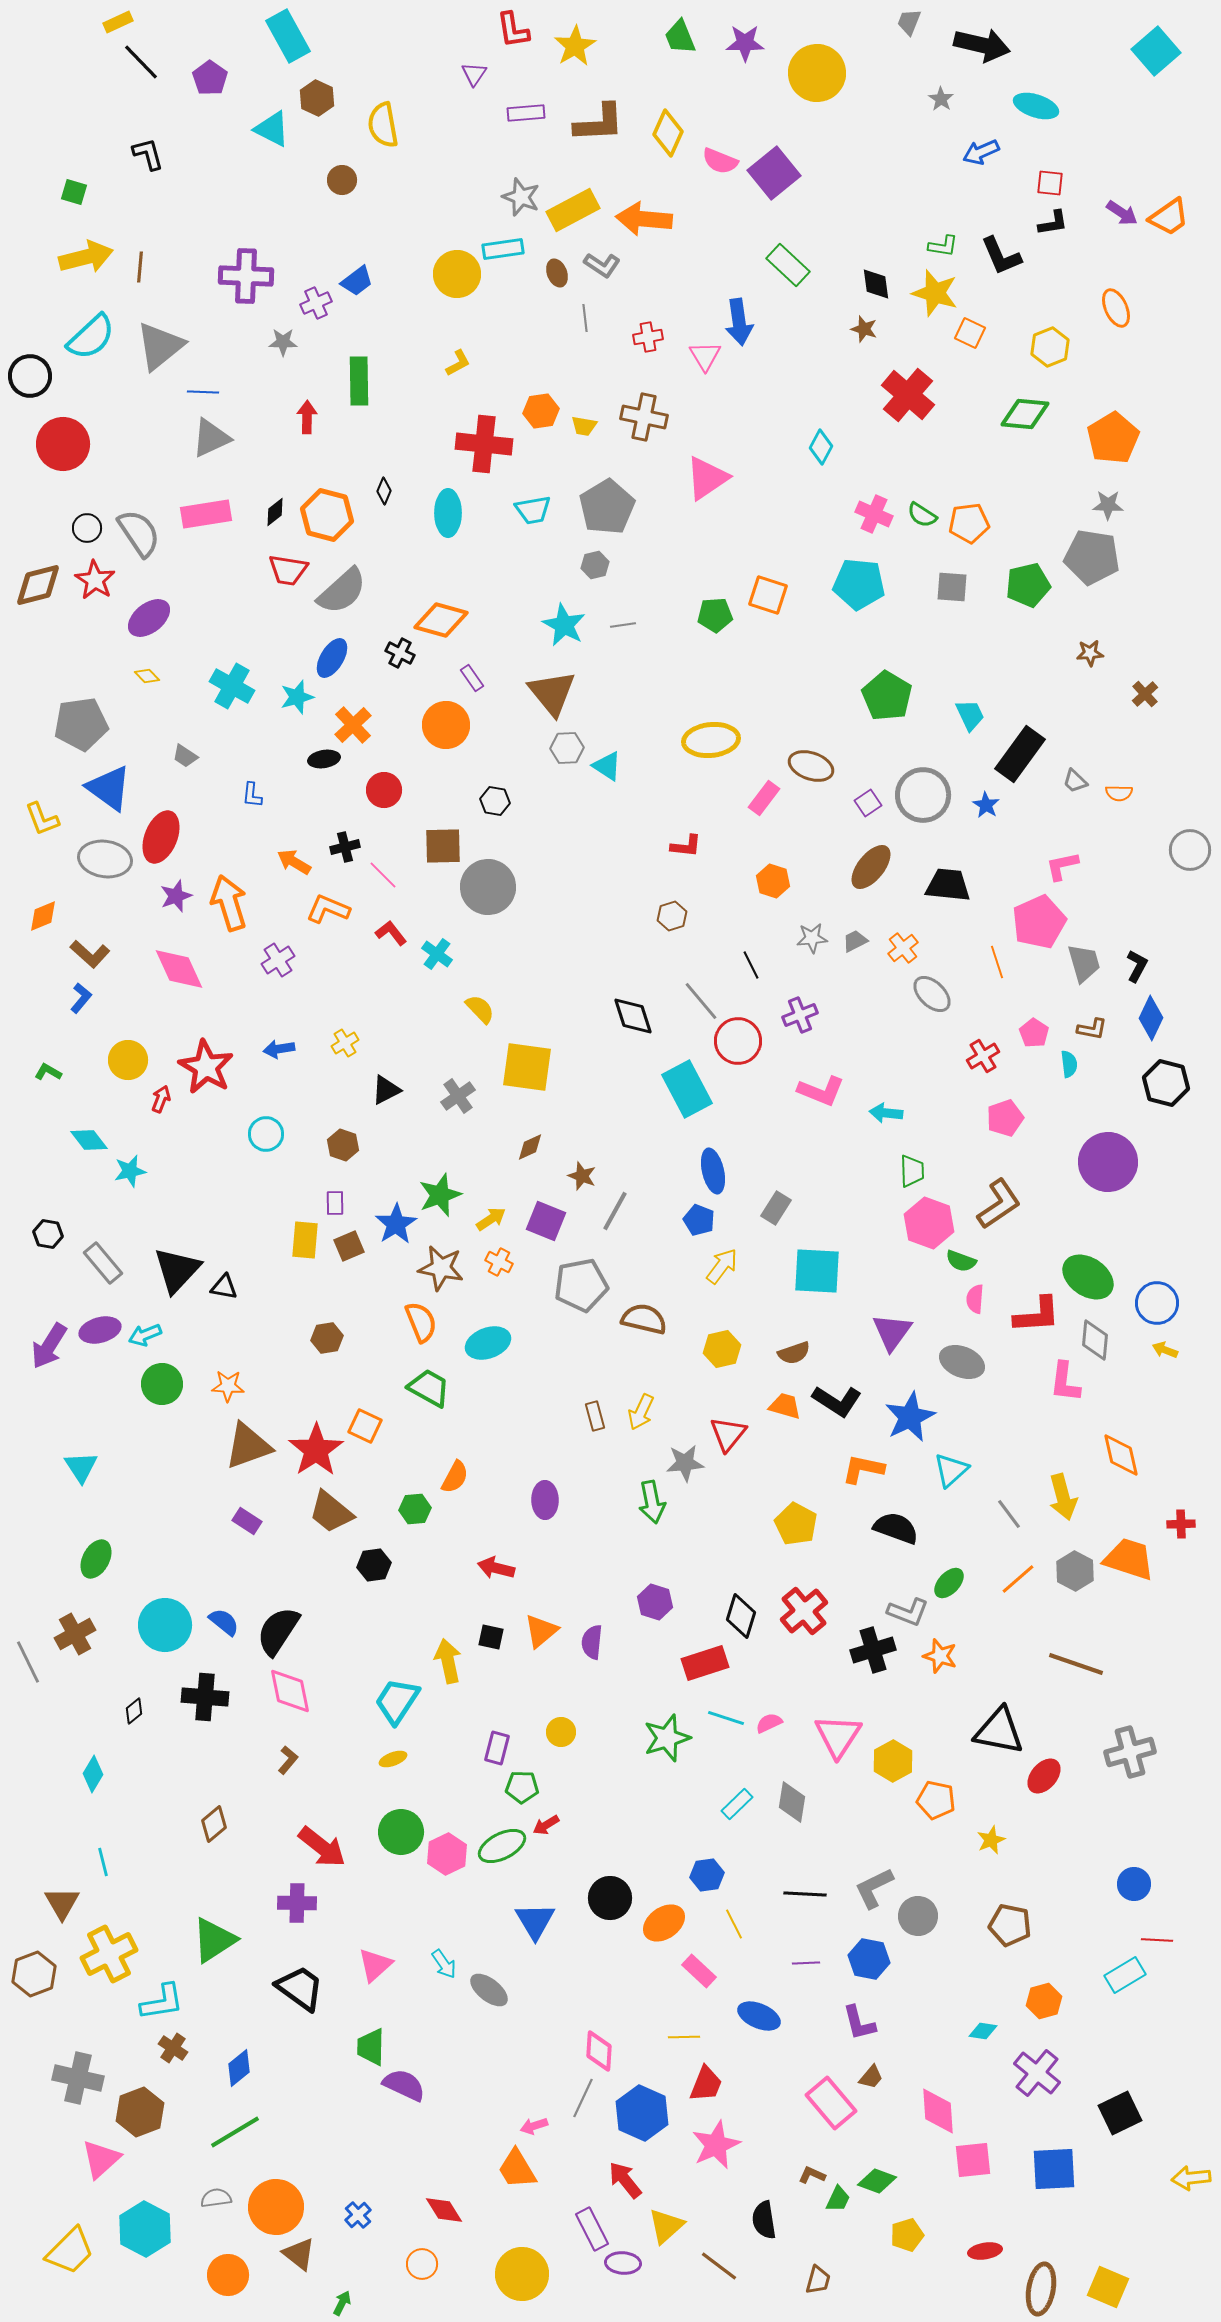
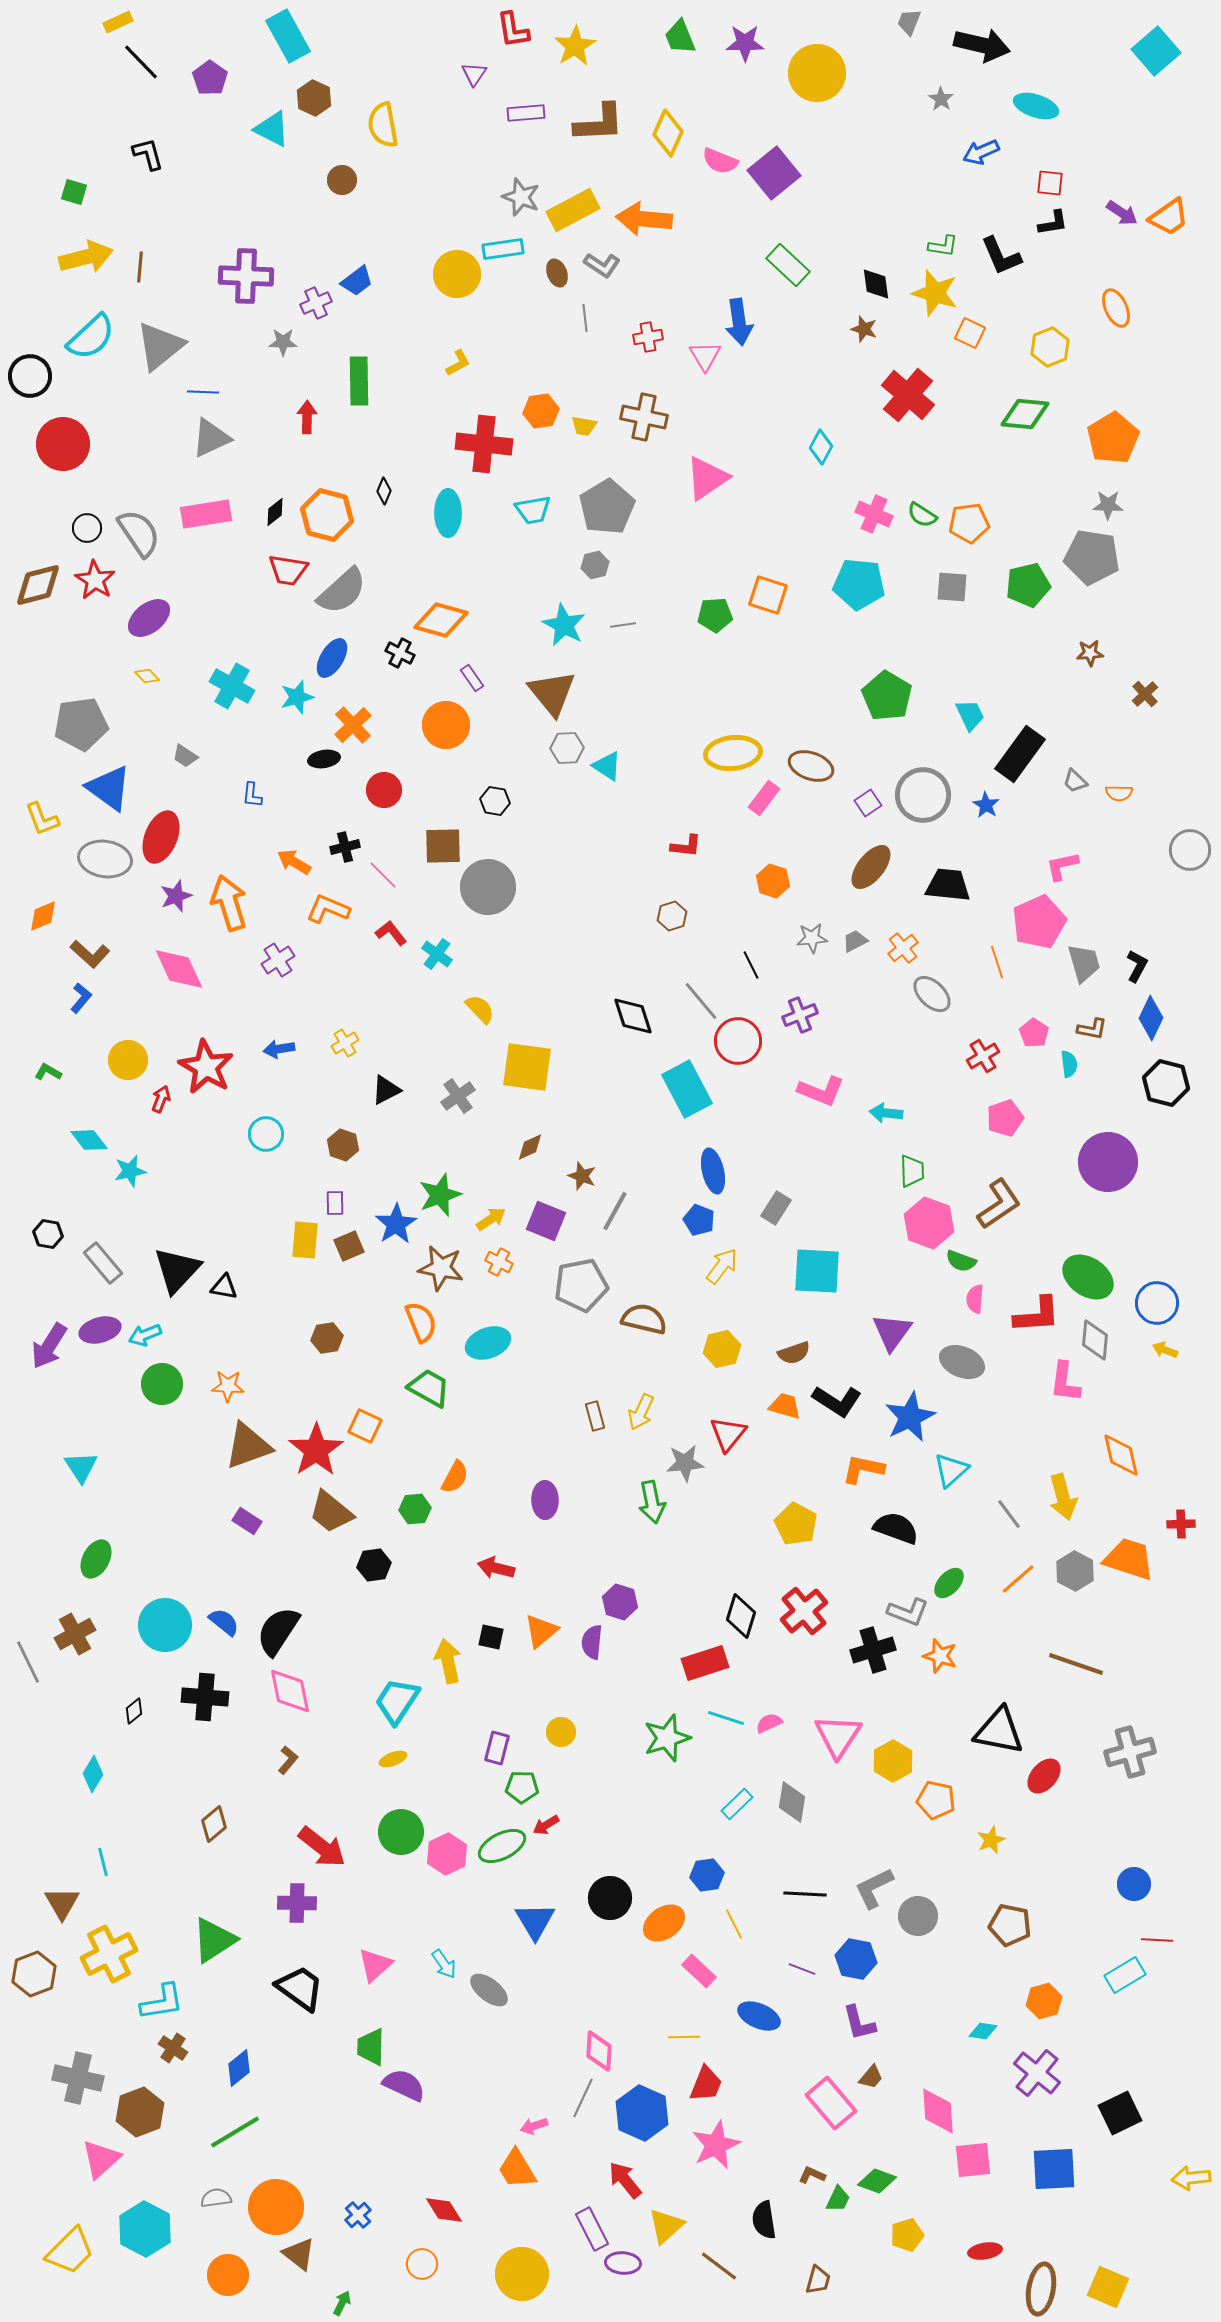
brown hexagon at (317, 98): moved 3 px left
yellow ellipse at (711, 740): moved 22 px right, 13 px down
purple hexagon at (655, 1602): moved 35 px left
blue hexagon at (869, 1959): moved 13 px left
purple line at (806, 1963): moved 4 px left, 6 px down; rotated 24 degrees clockwise
